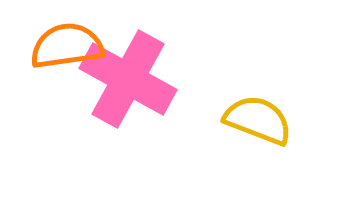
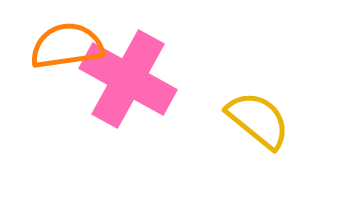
yellow semicircle: rotated 18 degrees clockwise
